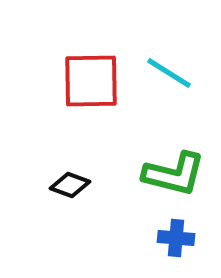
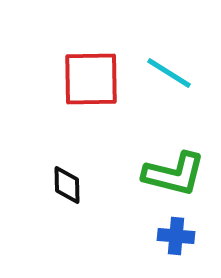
red square: moved 2 px up
black diamond: moved 3 px left; rotated 69 degrees clockwise
blue cross: moved 2 px up
